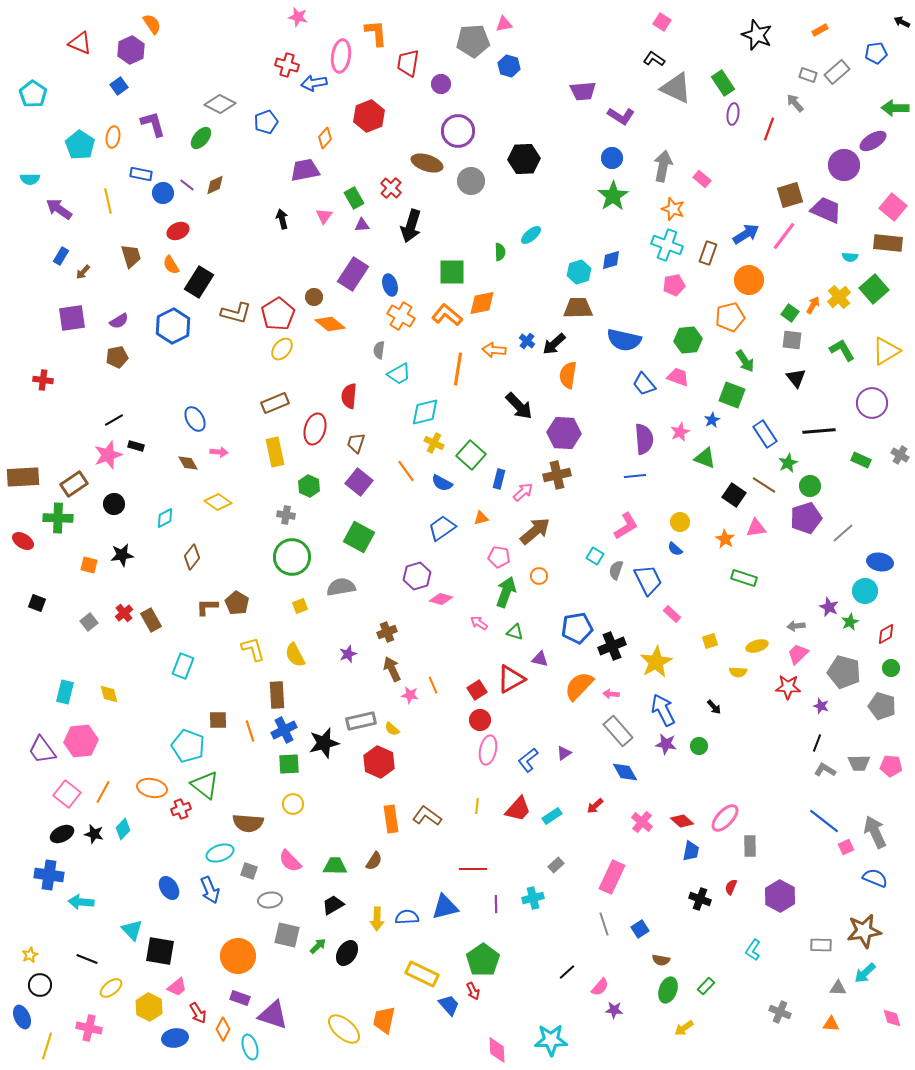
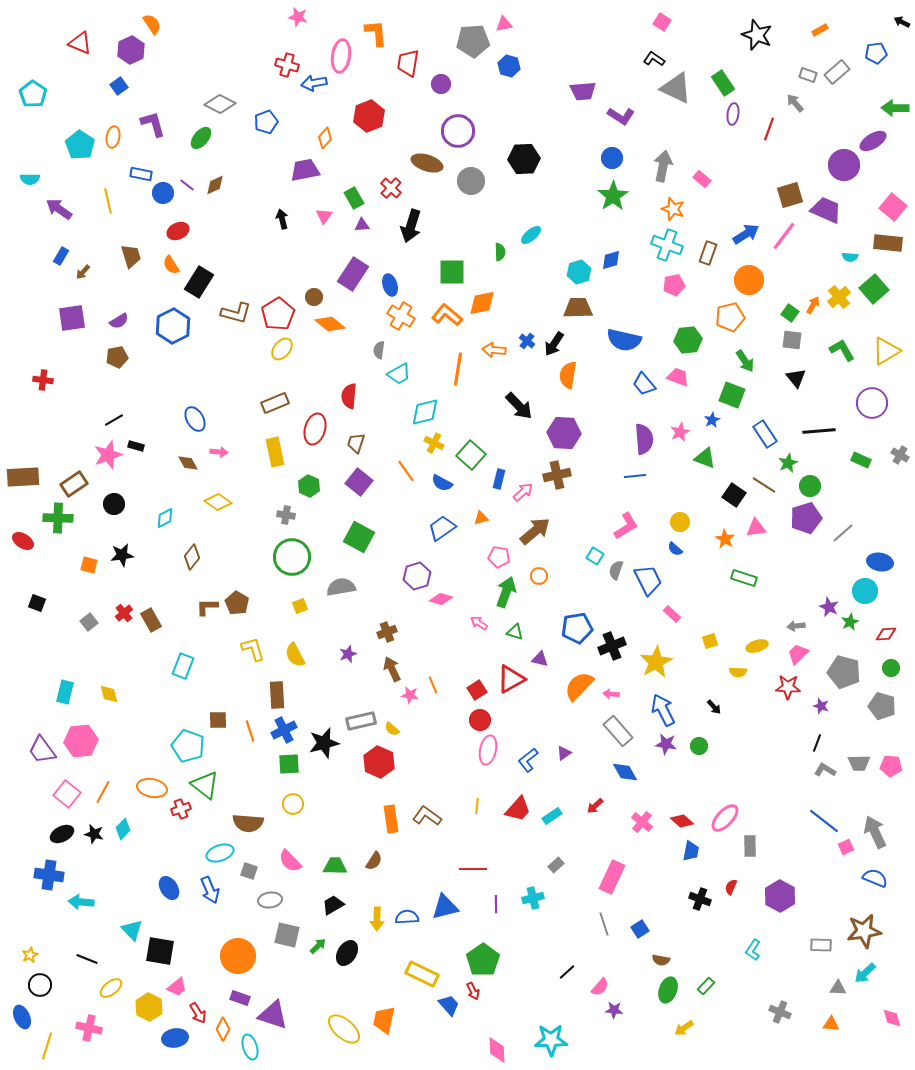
black arrow at (554, 344): rotated 15 degrees counterclockwise
red diamond at (886, 634): rotated 25 degrees clockwise
